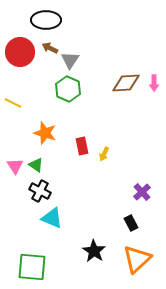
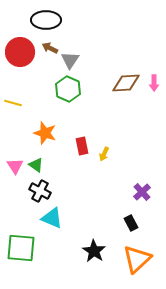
yellow line: rotated 12 degrees counterclockwise
green square: moved 11 px left, 19 px up
